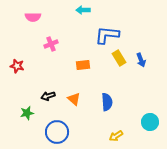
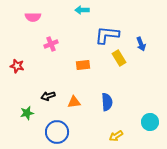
cyan arrow: moved 1 px left
blue arrow: moved 16 px up
orange triangle: moved 3 px down; rotated 48 degrees counterclockwise
